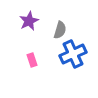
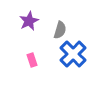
blue cross: rotated 20 degrees counterclockwise
